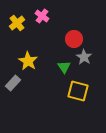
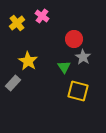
gray star: moved 1 px left
